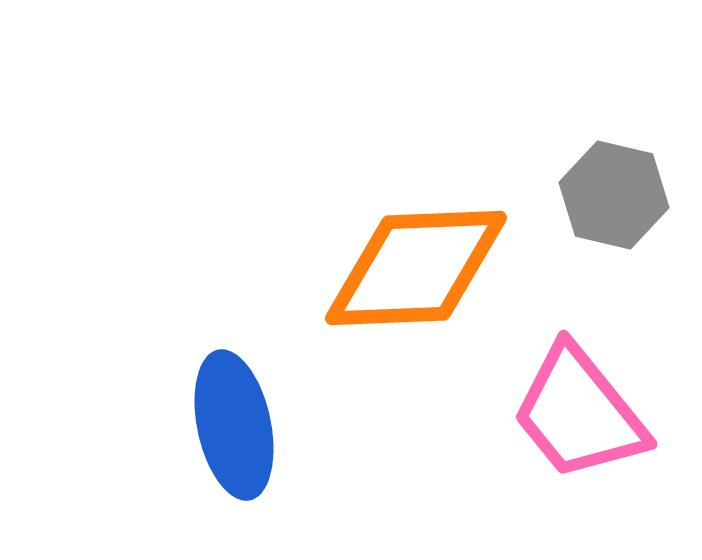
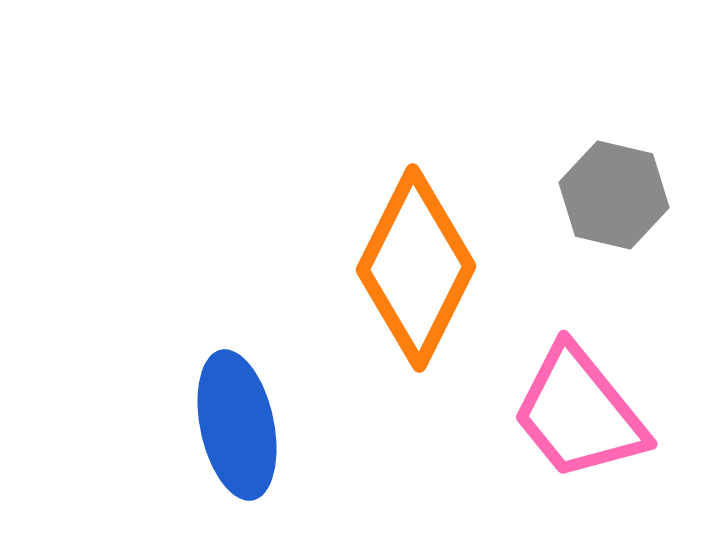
orange diamond: rotated 61 degrees counterclockwise
blue ellipse: moved 3 px right
